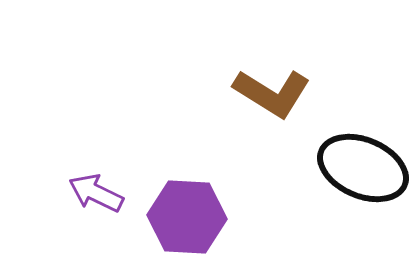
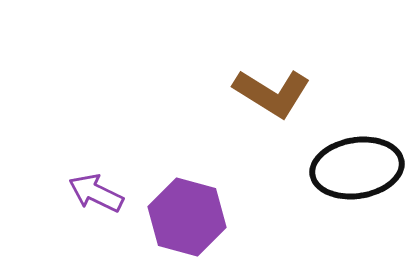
black ellipse: moved 6 px left; rotated 32 degrees counterclockwise
purple hexagon: rotated 12 degrees clockwise
